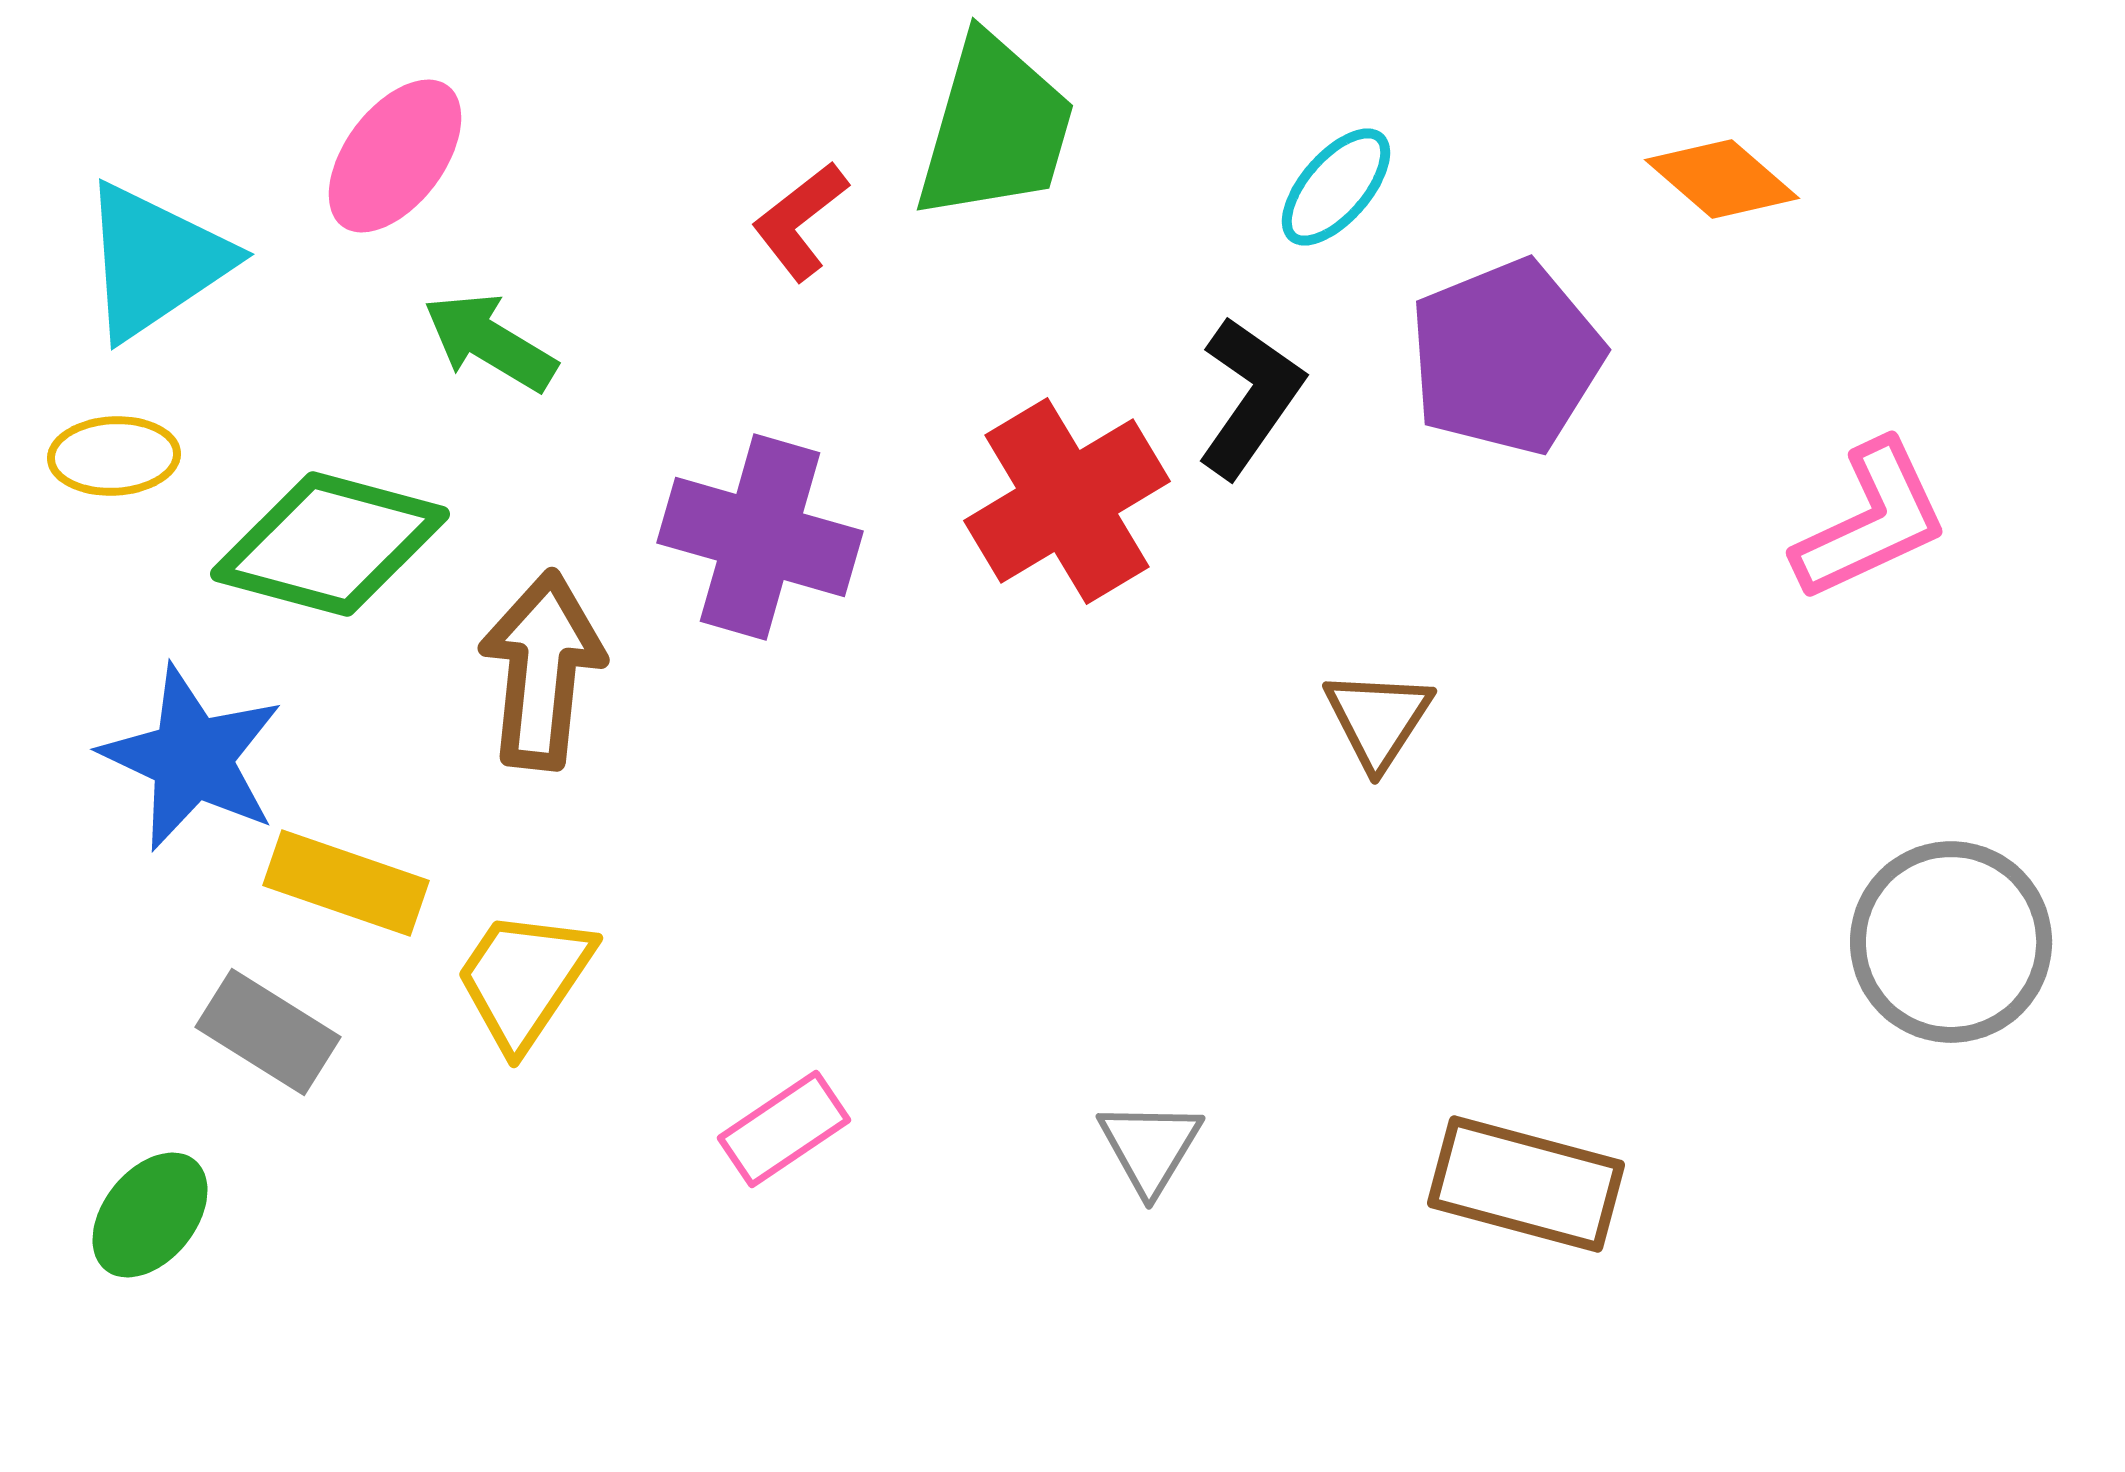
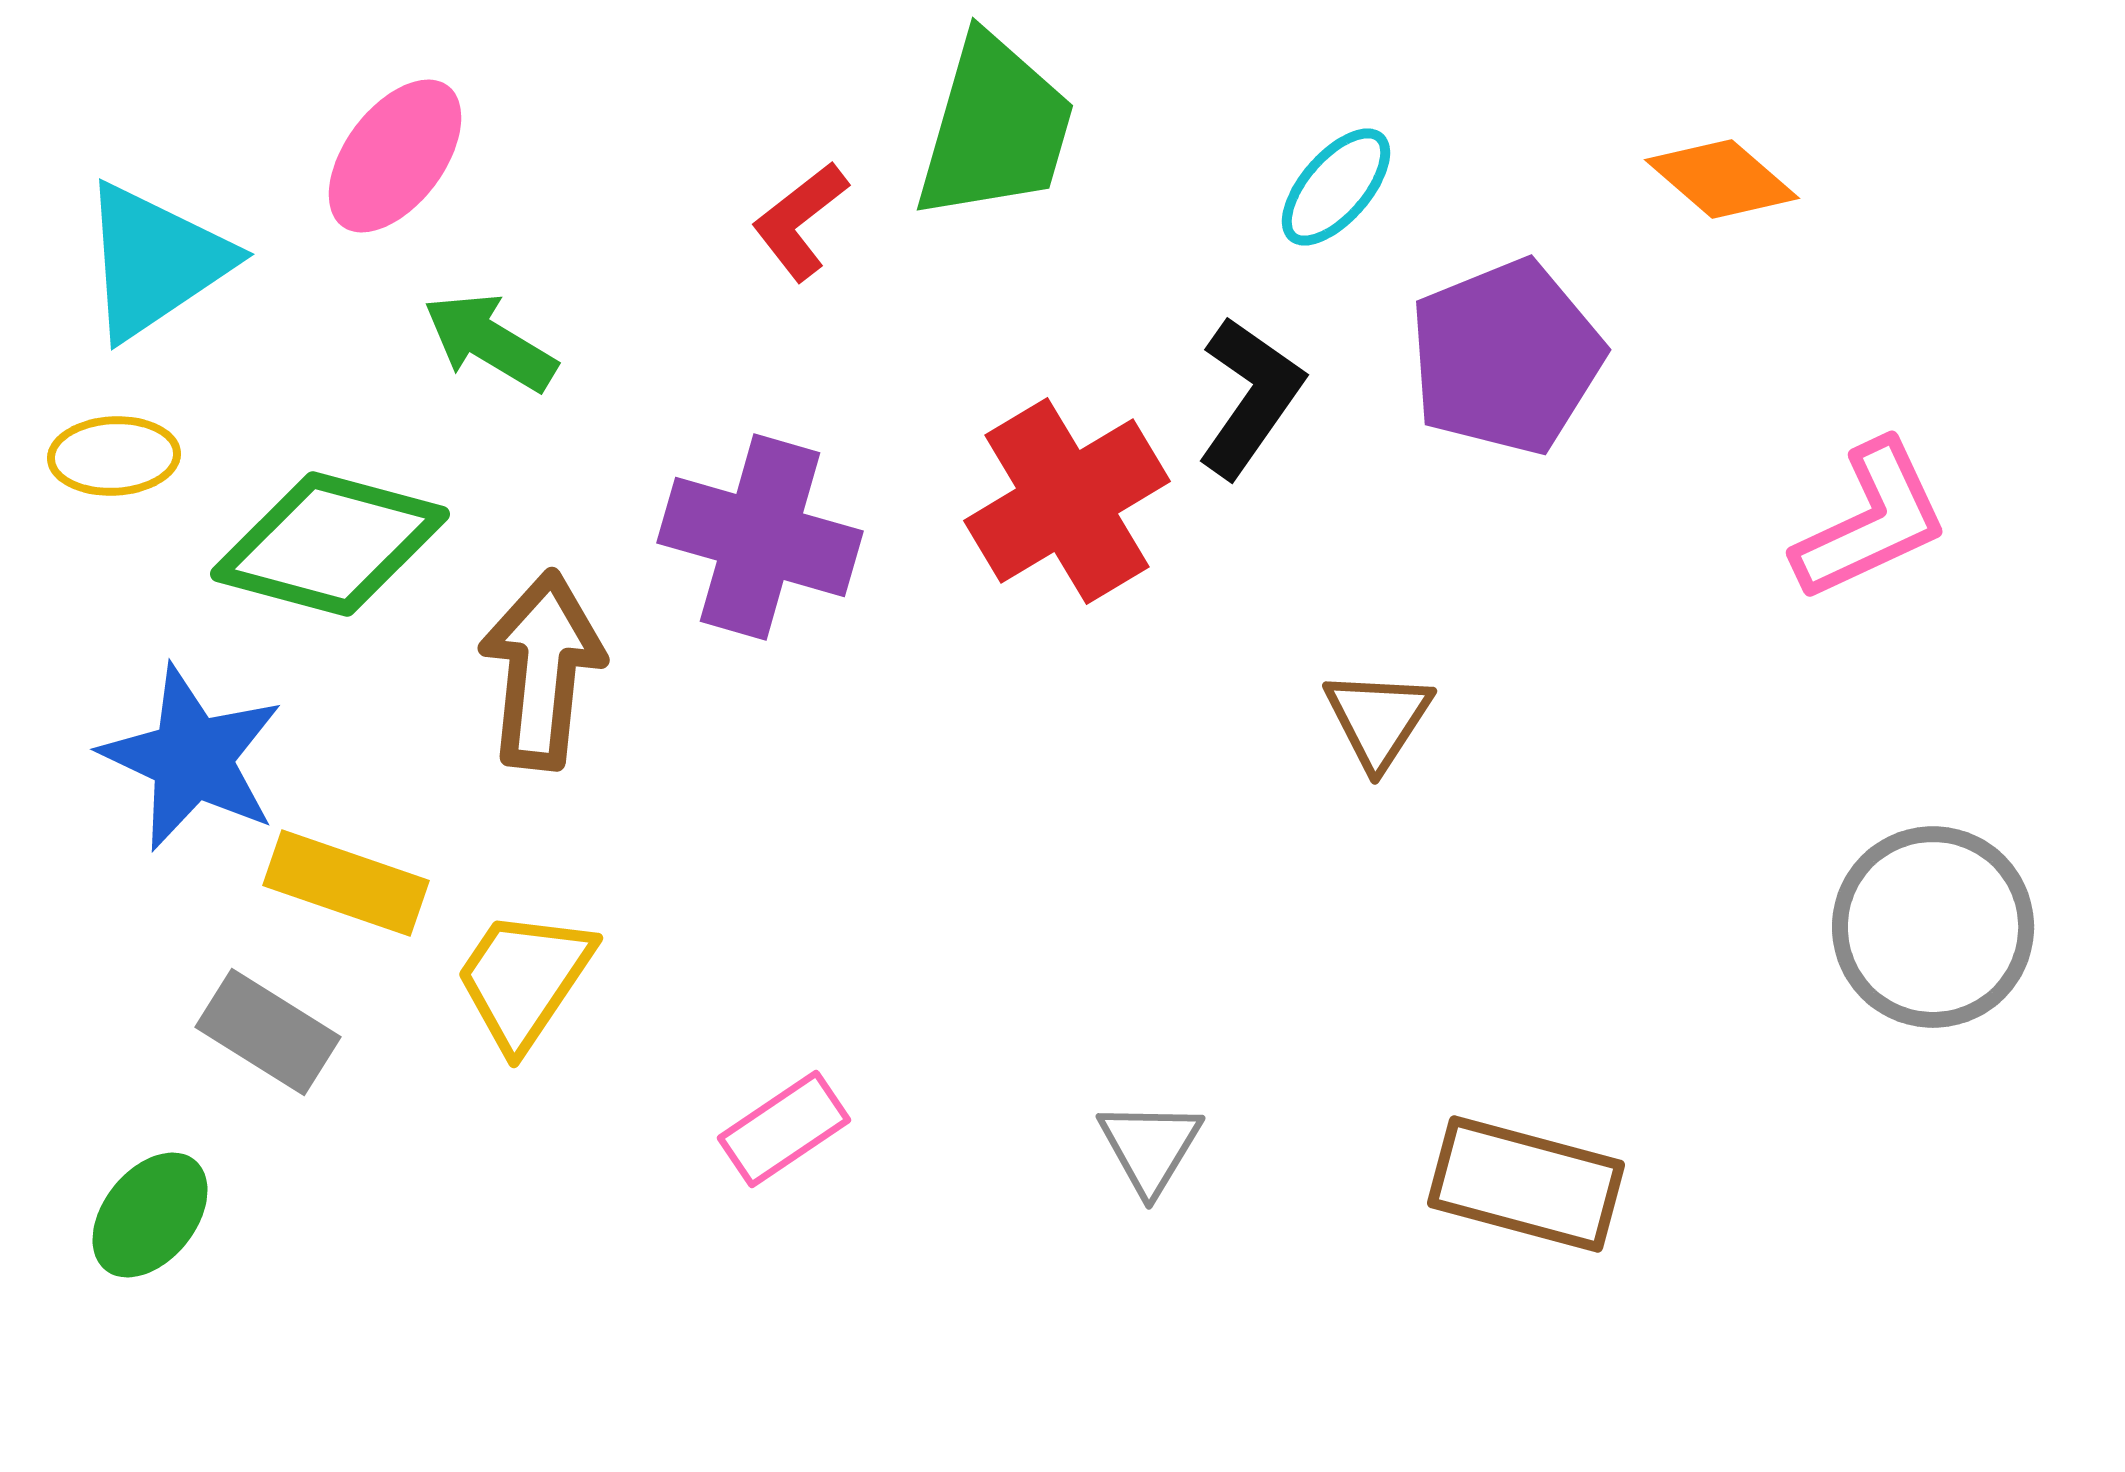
gray circle: moved 18 px left, 15 px up
